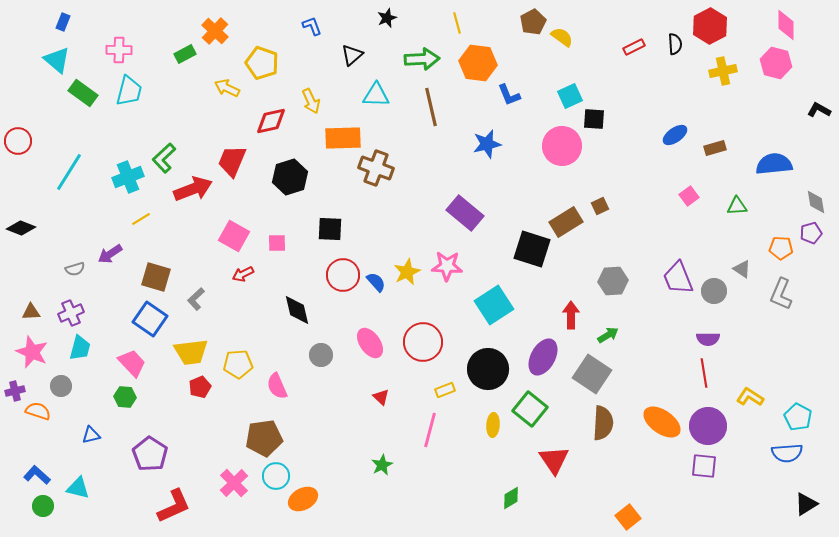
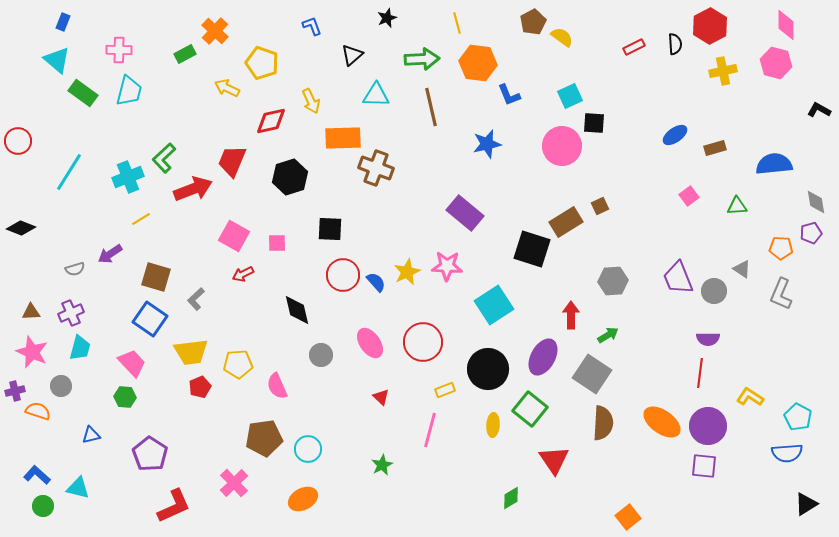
black square at (594, 119): moved 4 px down
red line at (704, 373): moved 4 px left; rotated 16 degrees clockwise
cyan circle at (276, 476): moved 32 px right, 27 px up
